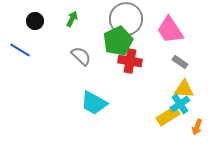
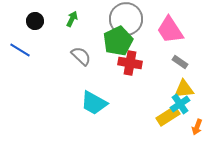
red cross: moved 2 px down
yellow triangle: rotated 10 degrees counterclockwise
